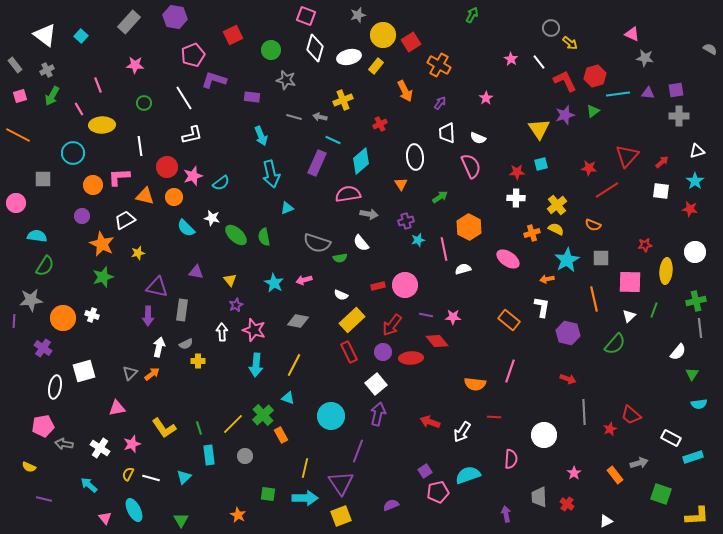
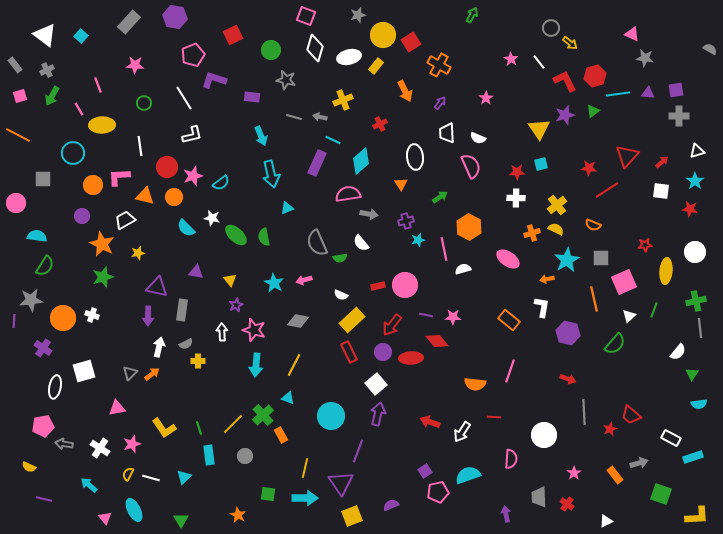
gray semicircle at (317, 243): rotated 48 degrees clockwise
pink square at (630, 282): moved 6 px left; rotated 25 degrees counterclockwise
yellow square at (341, 516): moved 11 px right
